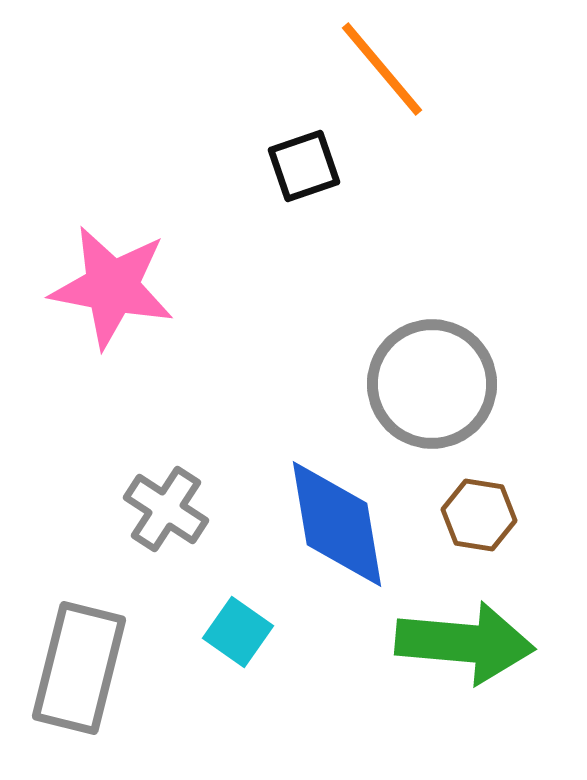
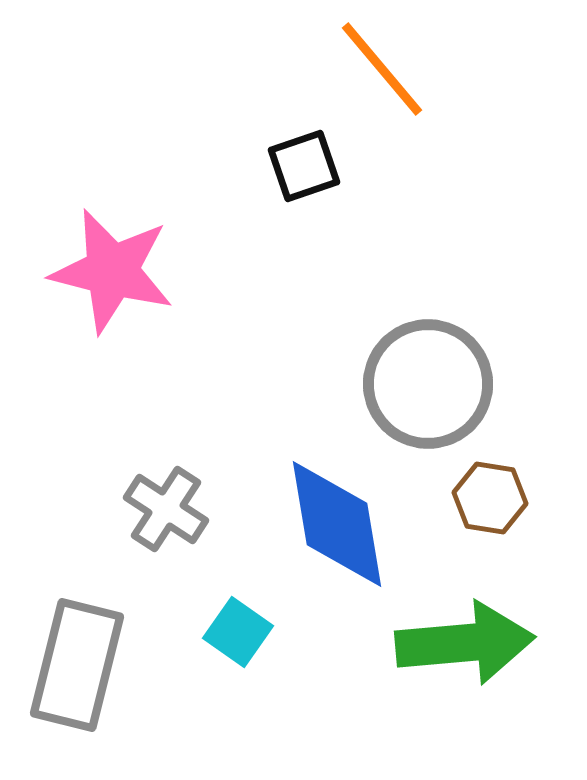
pink star: moved 16 px up; rotated 3 degrees clockwise
gray circle: moved 4 px left
brown hexagon: moved 11 px right, 17 px up
green arrow: rotated 10 degrees counterclockwise
gray rectangle: moved 2 px left, 3 px up
